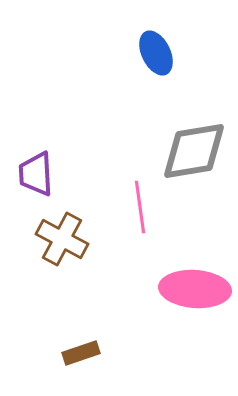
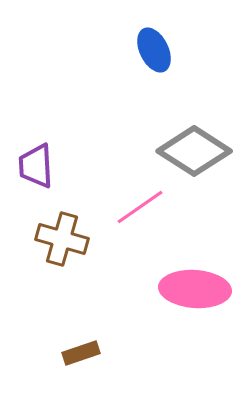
blue ellipse: moved 2 px left, 3 px up
gray diamond: rotated 42 degrees clockwise
purple trapezoid: moved 8 px up
pink line: rotated 63 degrees clockwise
brown cross: rotated 12 degrees counterclockwise
